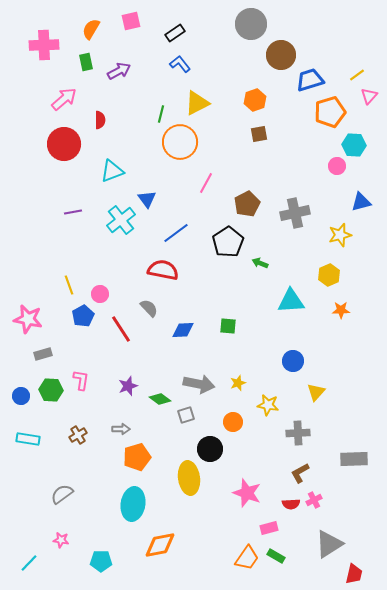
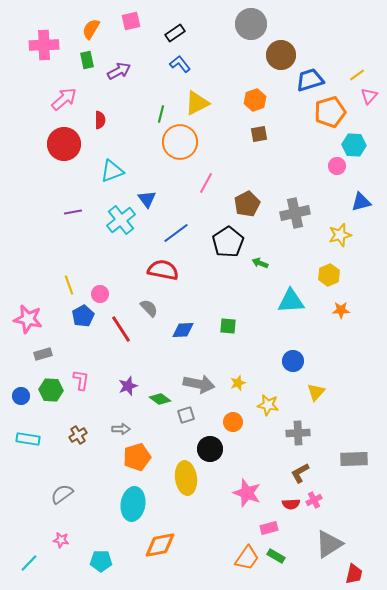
green rectangle at (86, 62): moved 1 px right, 2 px up
yellow ellipse at (189, 478): moved 3 px left
